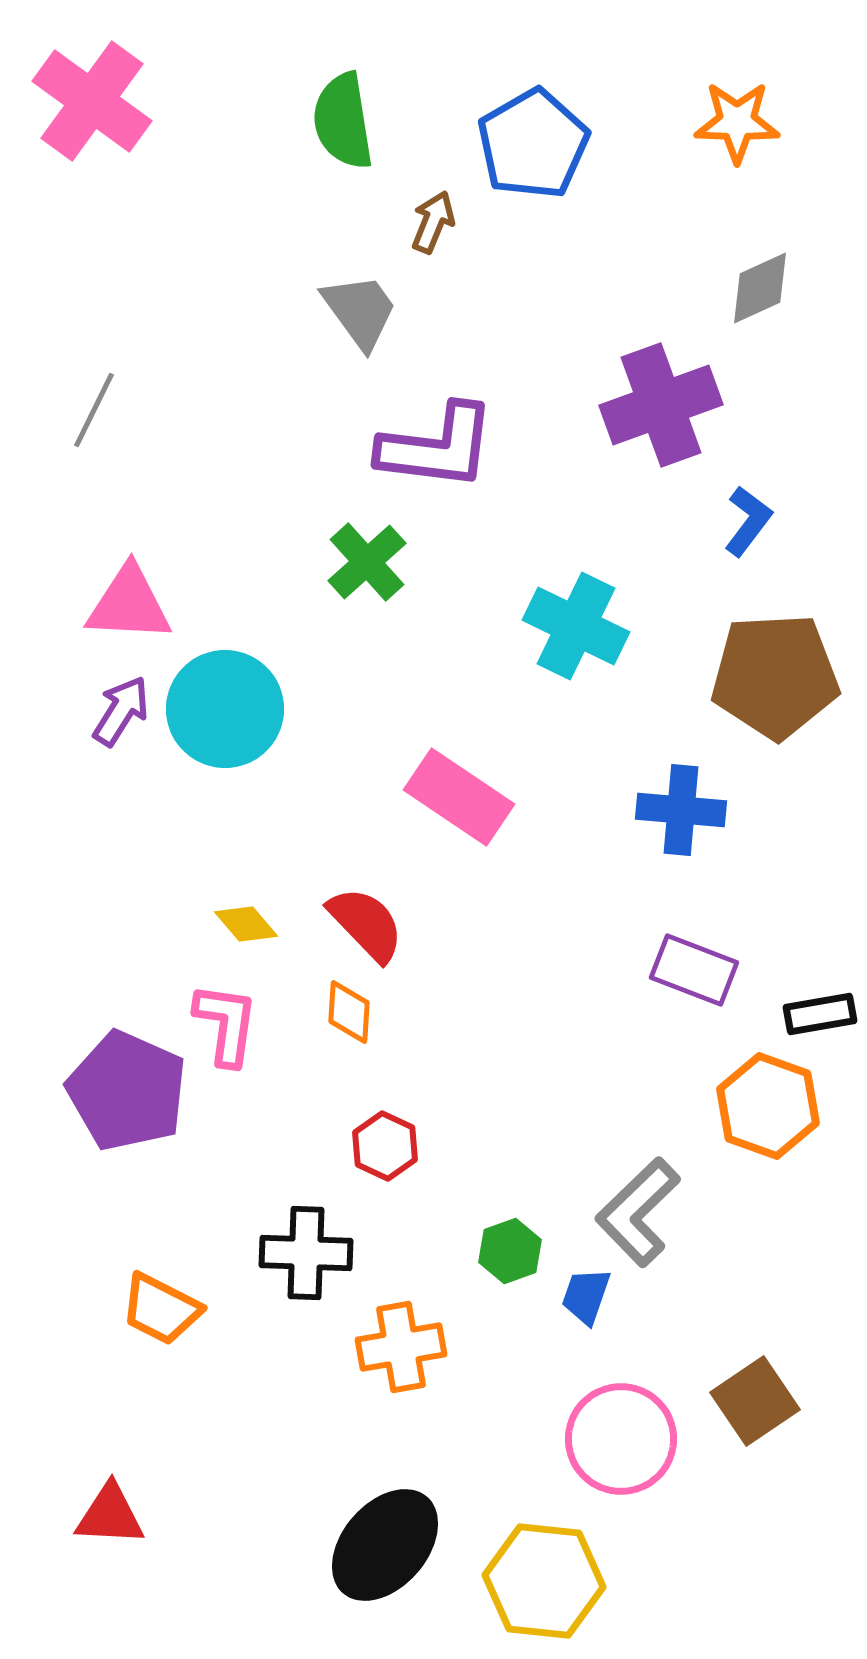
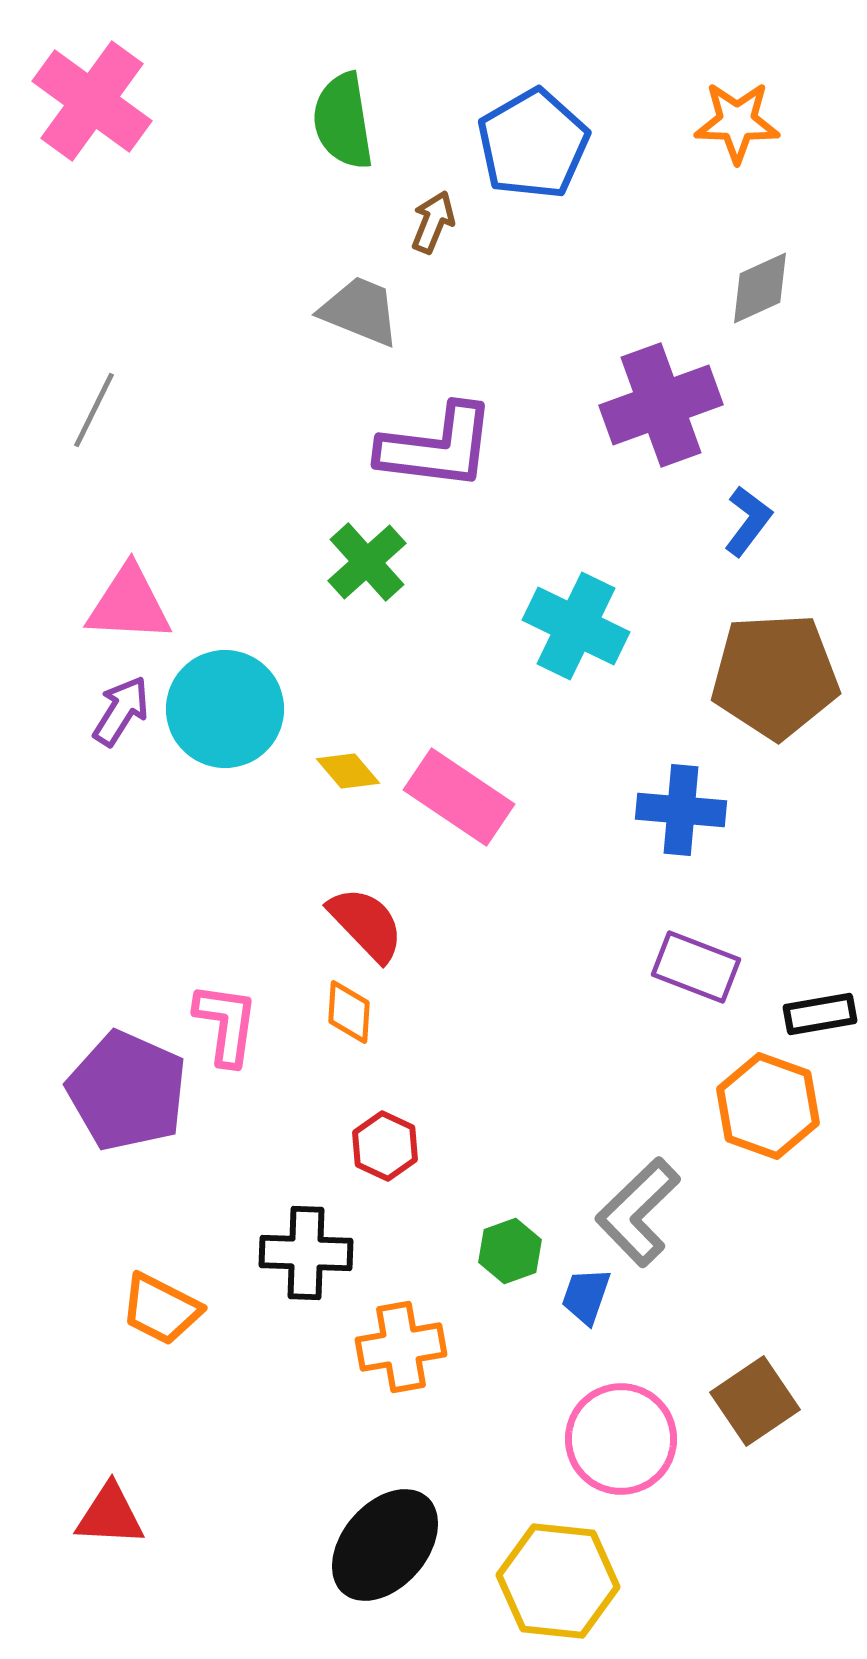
gray trapezoid: rotated 32 degrees counterclockwise
yellow diamond: moved 102 px right, 153 px up
purple rectangle: moved 2 px right, 3 px up
yellow hexagon: moved 14 px right
